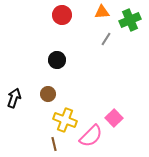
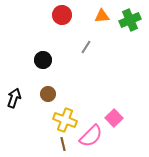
orange triangle: moved 4 px down
gray line: moved 20 px left, 8 px down
black circle: moved 14 px left
brown line: moved 9 px right
